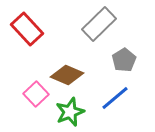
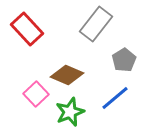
gray rectangle: moved 3 px left; rotated 8 degrees counterclockwise
